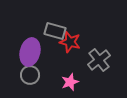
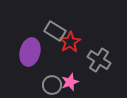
gray rectangle: rotated 15 degrees clockwise
red star: rotated 25 degrees clockwise
gray cross: rotated 20 degrees counterclockwise
gray circle: moved 22 px right, 10 px down
